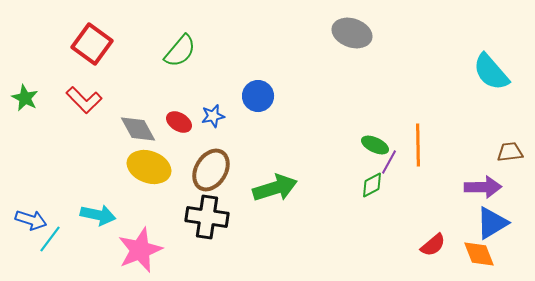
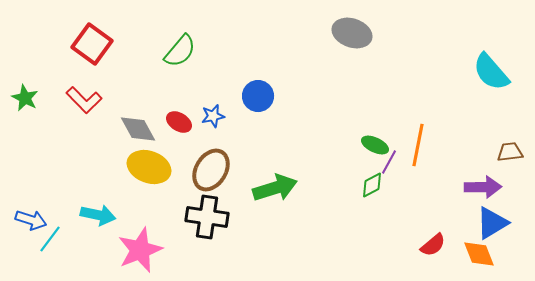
orange line: rotated 12 degrees clockwise
